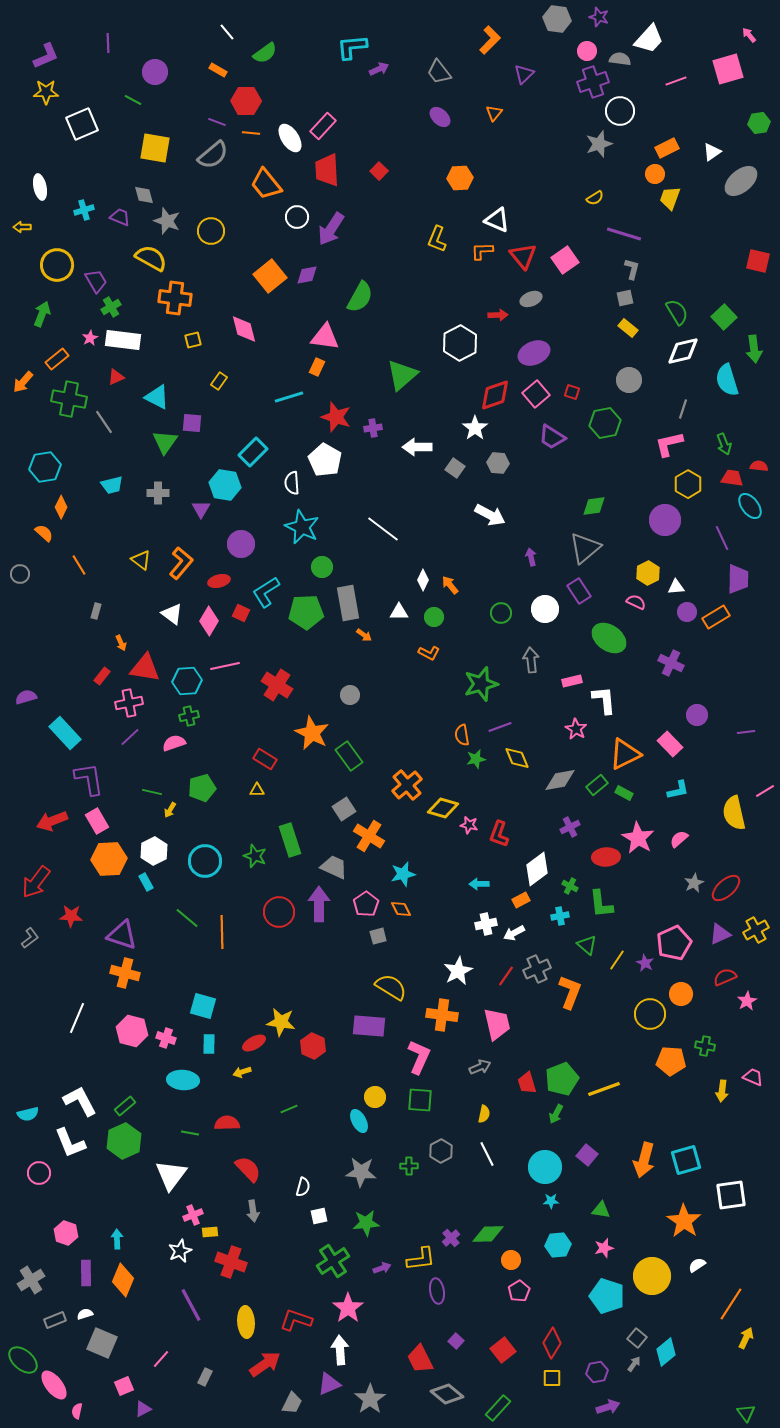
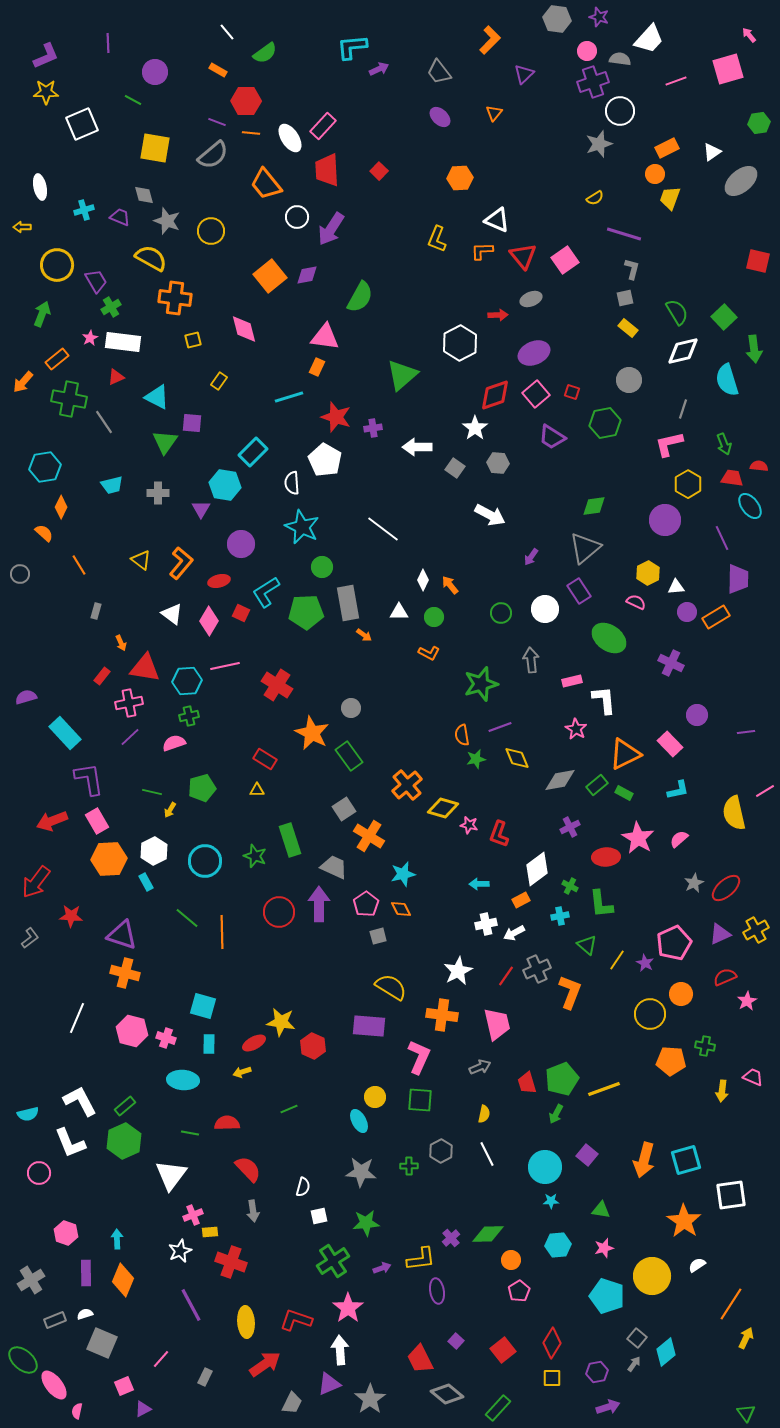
white rectangle at (123, 340): moved 2 px down
purple arrow at (531, 557): rotated 132 degrees counterclockwise
gray circle at (350, 695): moved 1 px right, 13 px down
